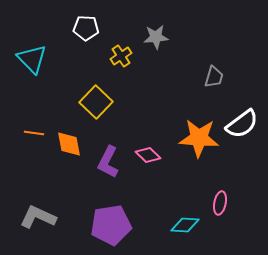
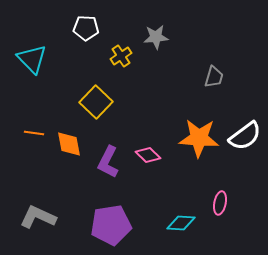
white semicircle: moved 3 px right, 12 px down
cyan diamond: moved 4 px left, 2 px up
